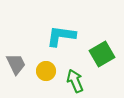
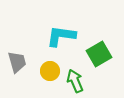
green square: moved 3 px left
gray trapezoid: moved 1 px right, 2 px up; rotated 10 degrees clockwise
yellow circle: moved 4 px right
